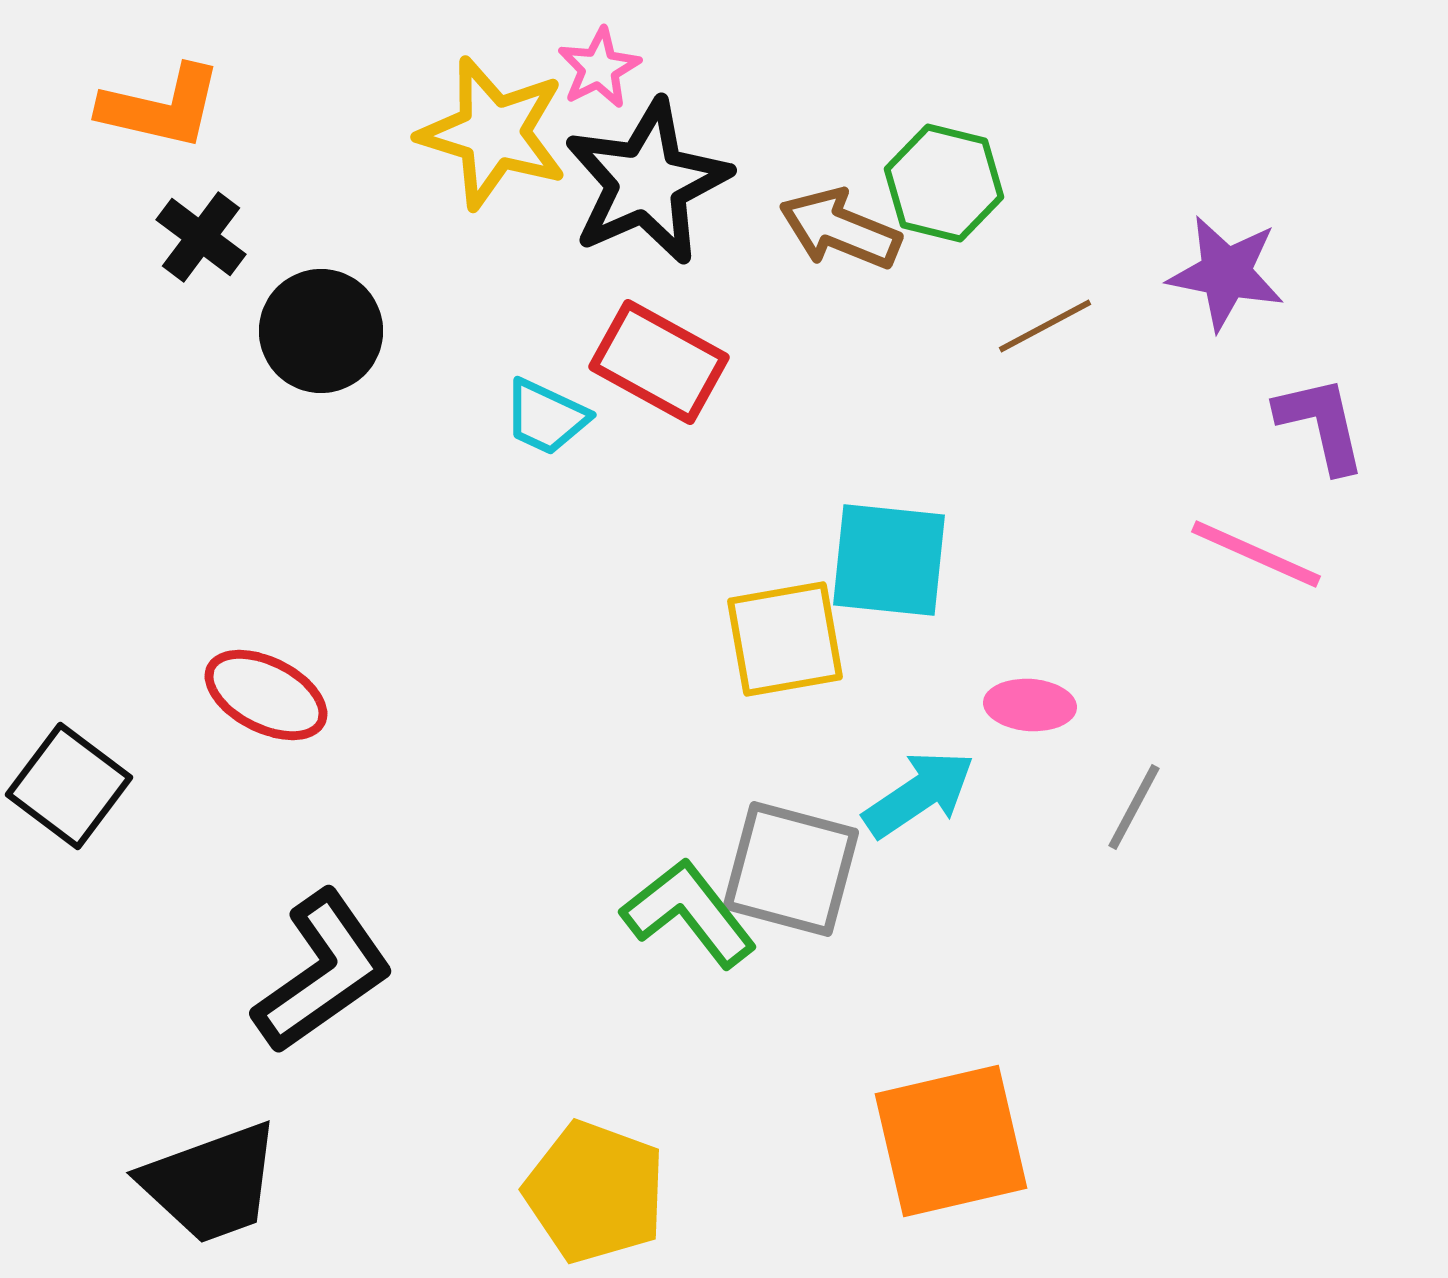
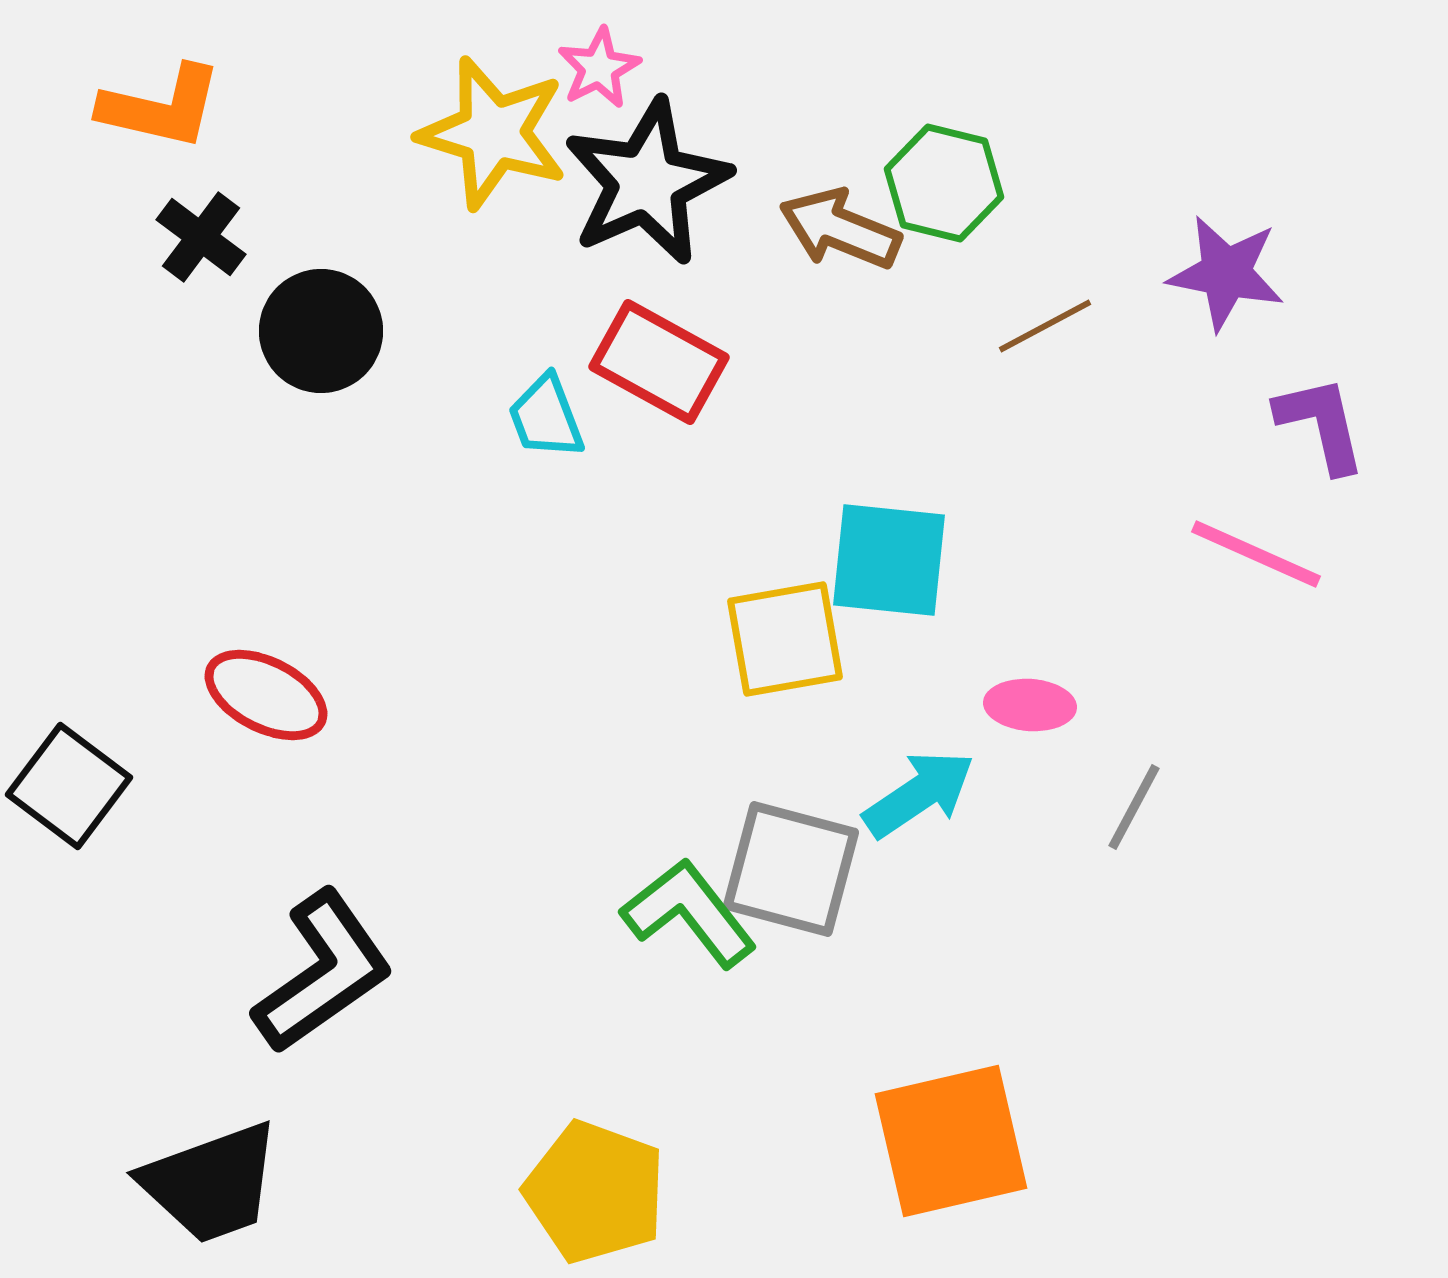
cyan trapezoid: rotated 44 degrees clockwise
